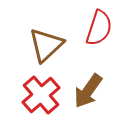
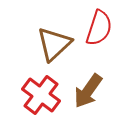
brown triangle: moved 8 px right, 1 px up
red cross: rotated 12 degrees counterclockwise
